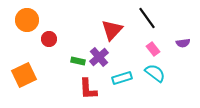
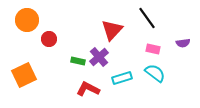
pink rectangle: rotated 40 degrees counterclockwise
red L-shape: rotated 120 degrees clockwise
